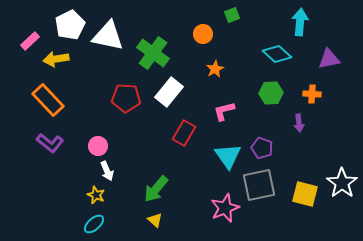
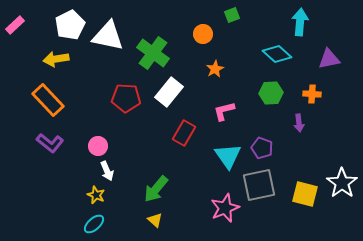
pink rectangle: moved 15 px left, 16 px up
